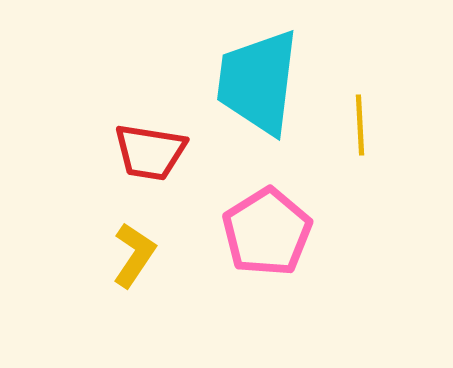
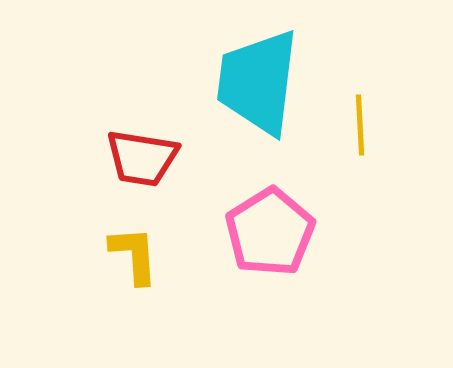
red trapezoid: moved 8 px left, 6 px down
pink pentagon: moved 3 px right
yellow L-shape: rotated 38 degrees counterclockwise
